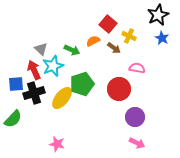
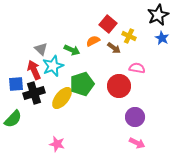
red circle: moved 3 px up
